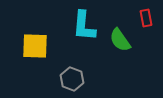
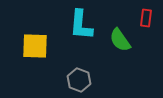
red rectangle: rotated 18 degrees clockwise
cyan L-shape: moved 3 px left, 1 px up
gray hexagon: moved 7 px right, 1 px down
